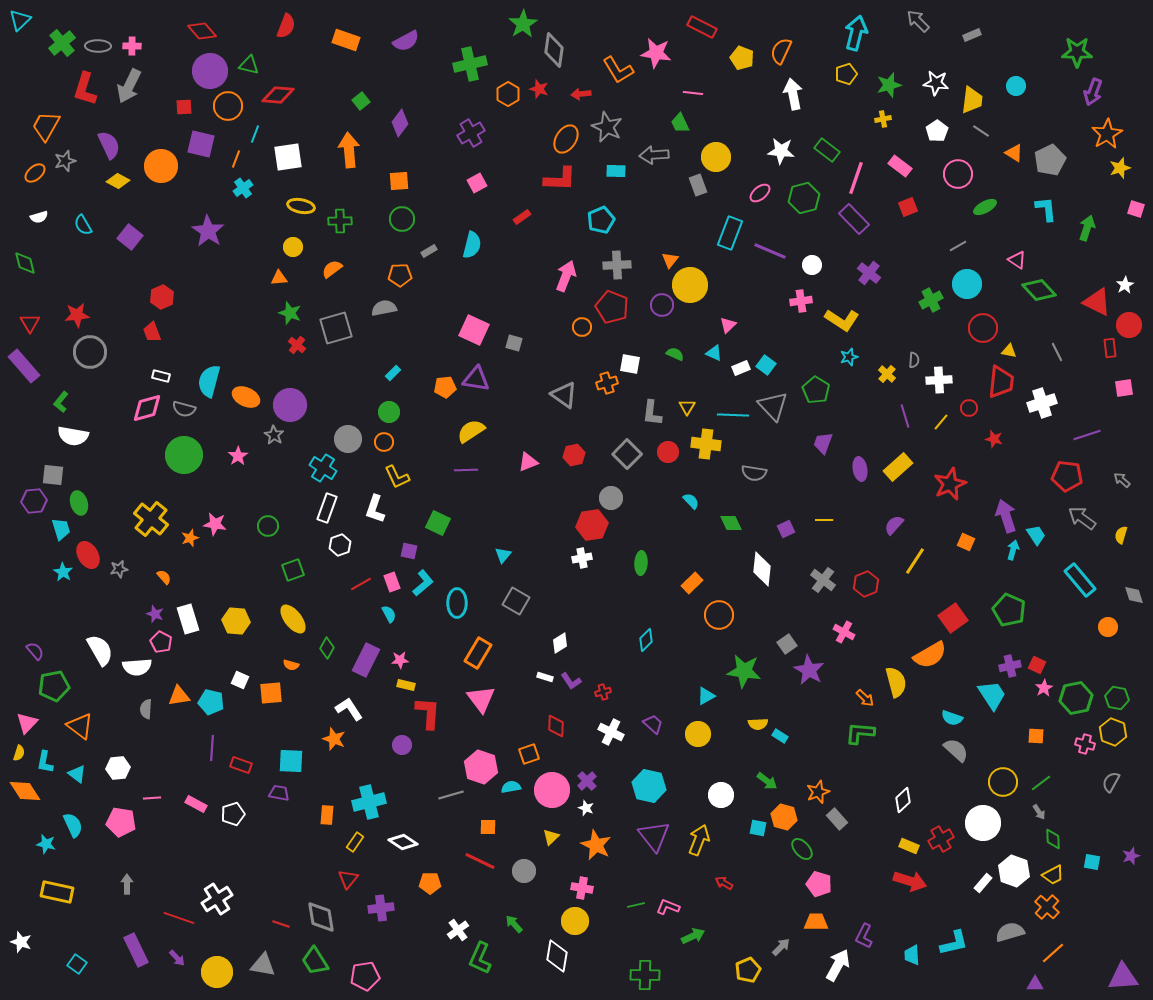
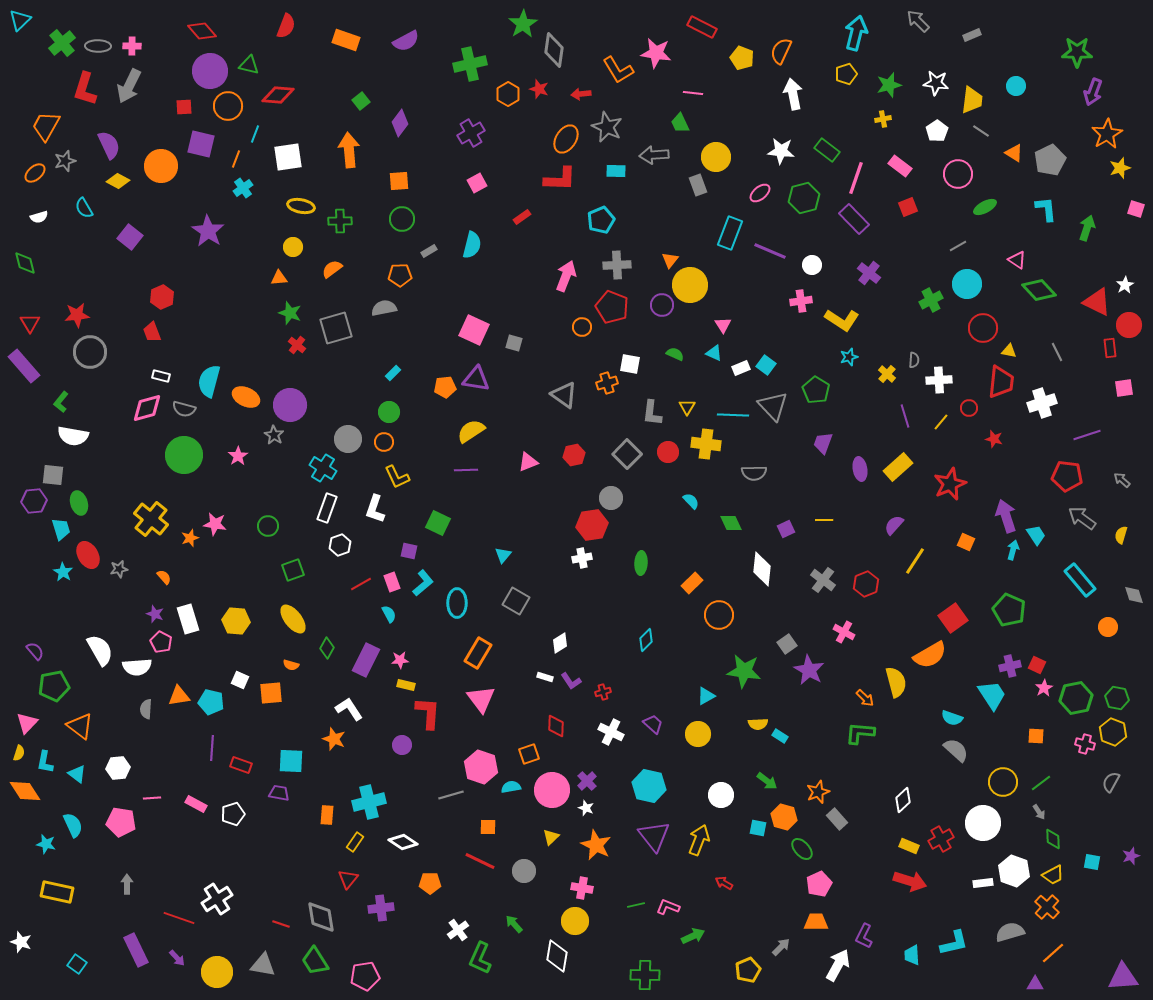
cyan semicircle at (83, 225): moved 1 px right, 17 px up
pink triangle at (728, 325): moved 5 px left; rotated 18 degrees counterclockwise
gray semicircle at (754, 473): rotated 10 degrees counterclockwise
white rectangle at (983, 883): rotated 42 degrees clockwise
pink pentagon at (819, 884): rotated 30 degrees clockwise
